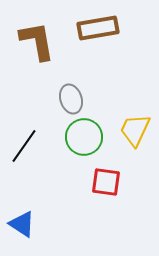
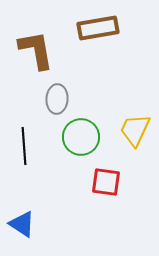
brown L-shape: moved 1 px left, 9 px down
gray ellipse: moved 14 px left; rotated 20 degrees clockwise
green circle: moved 3 px left
black line: rotated 39 degrees counterclockwise
